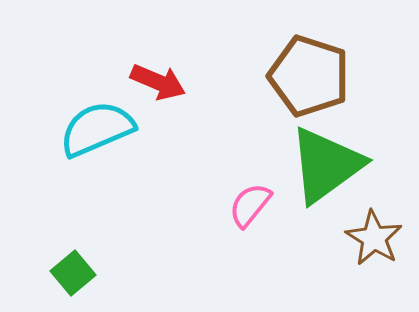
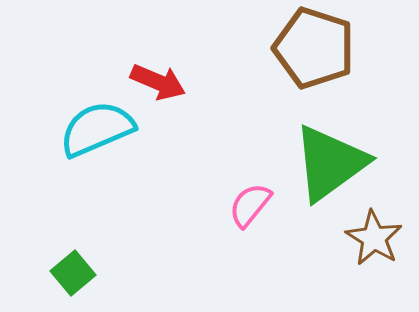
brown pentagon: moved 5 px right, 28 px up
green triangle: moved 4 px right, 2 px up
